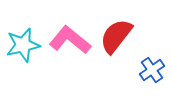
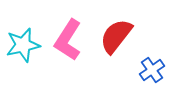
pink L-shape: moved 2 px left; rotated 96 degrees counterclockwise
